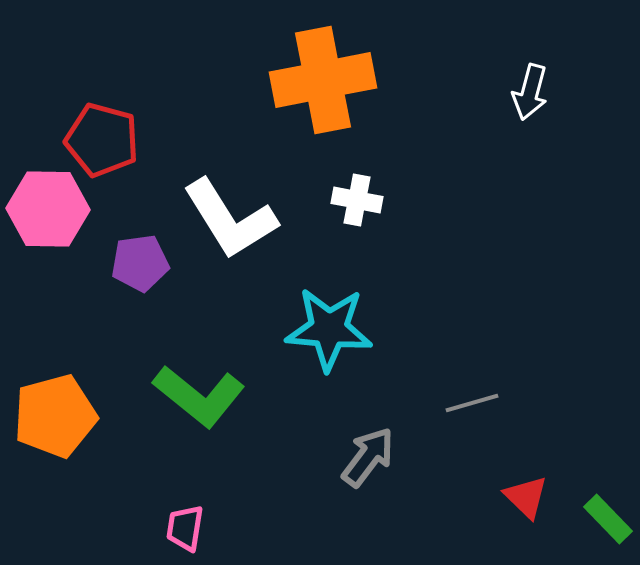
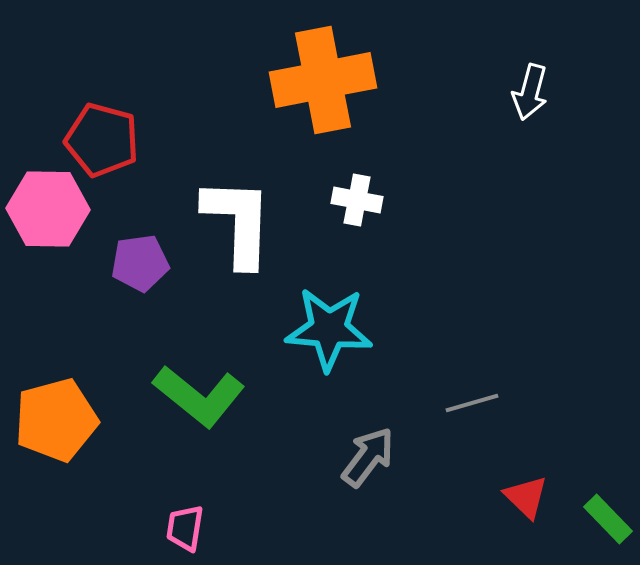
white L-shape: moved 8 px right, 3 px down; rotated 146 degrees counterclockwise
orange pentagon: moved 1 px right, 4 px down
